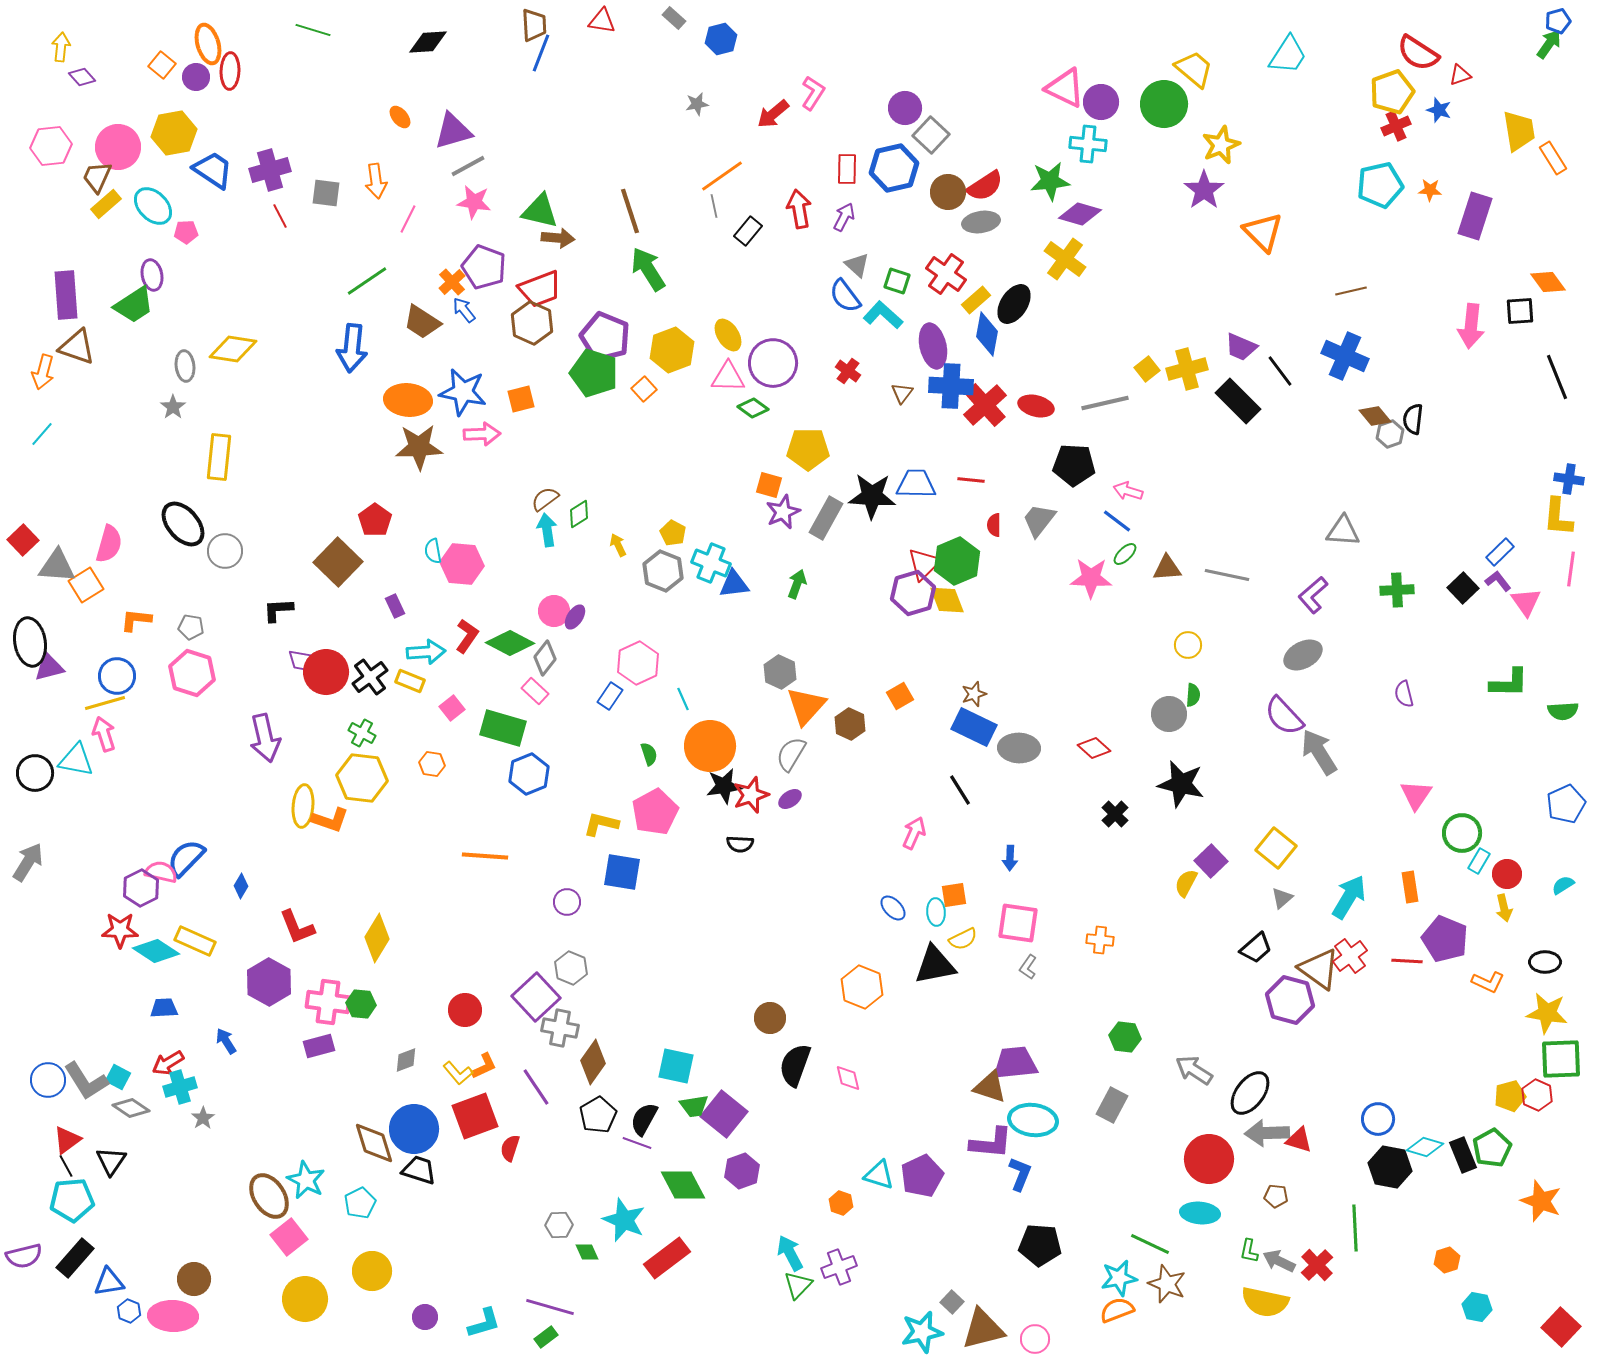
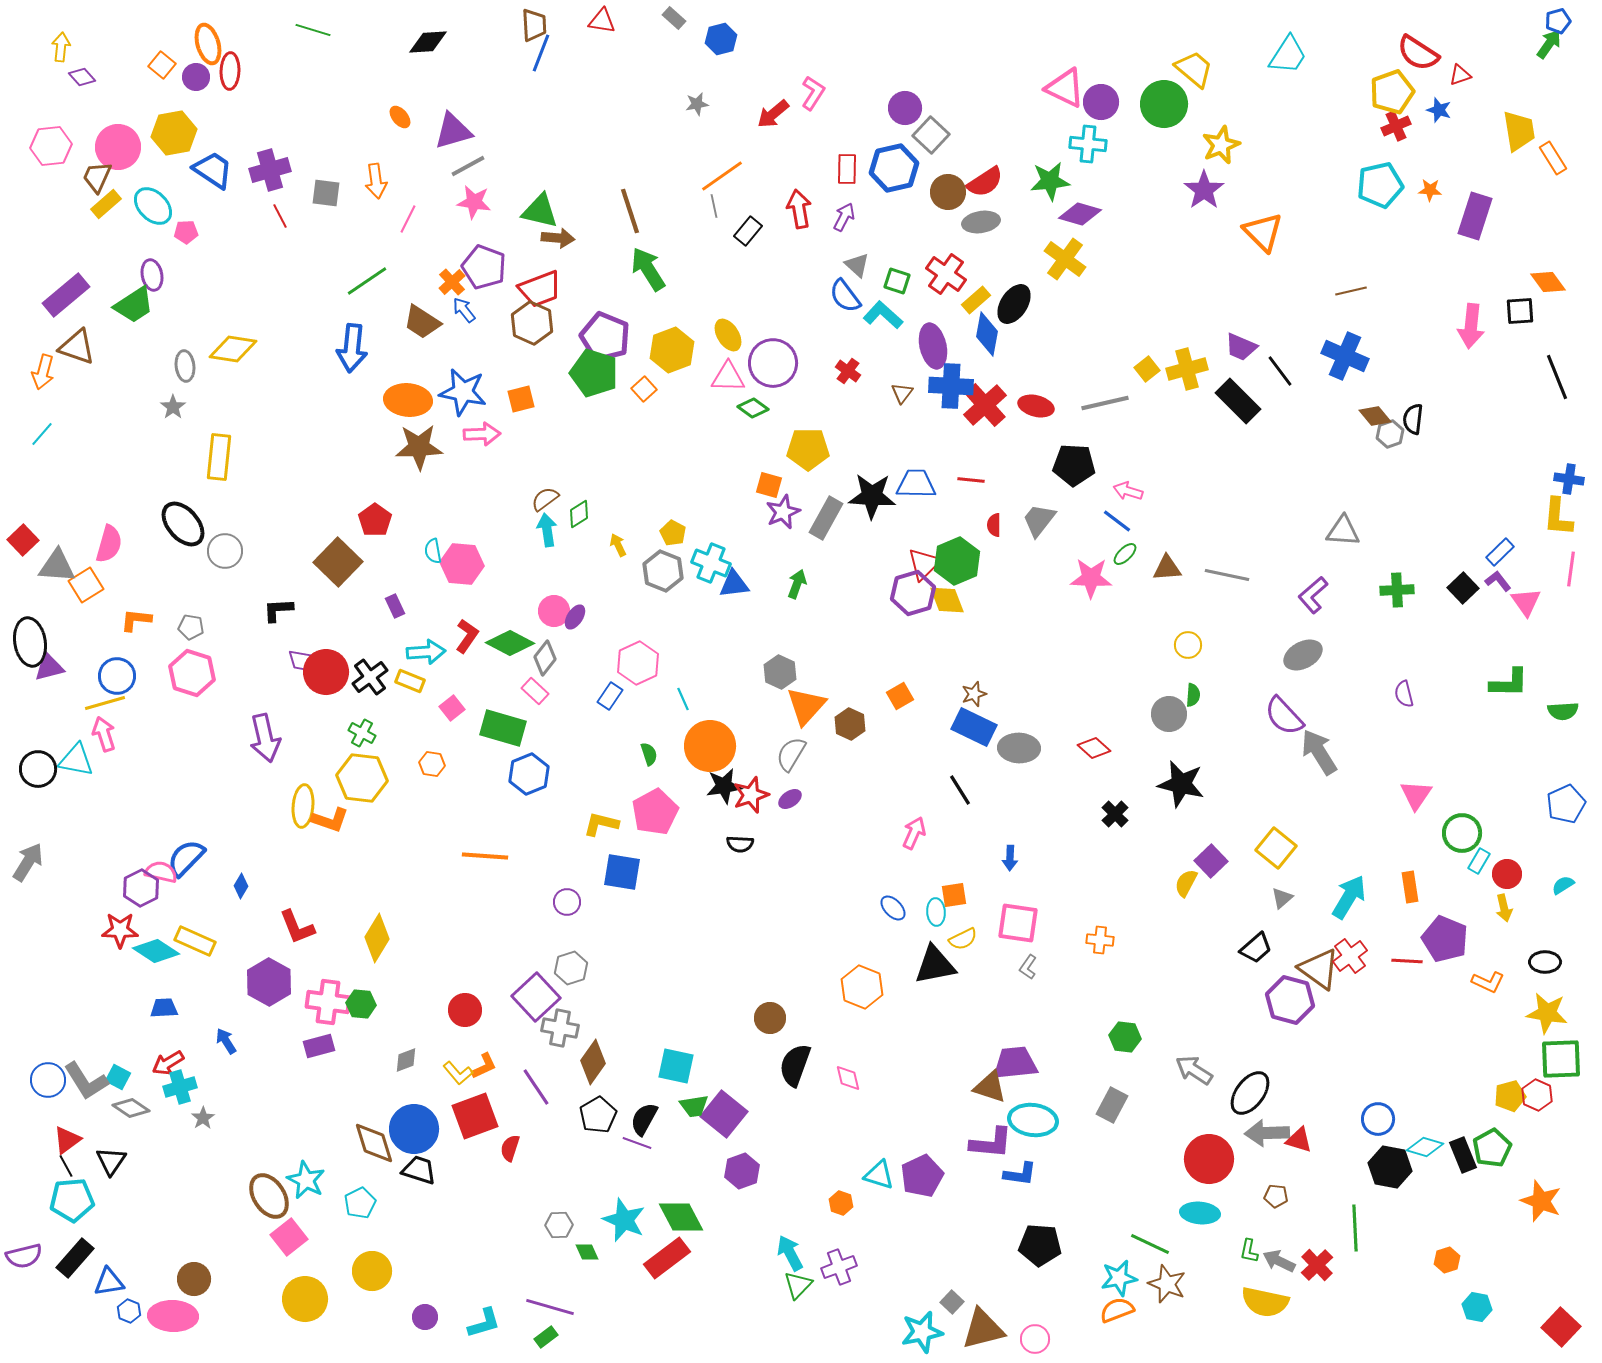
red semicircle at (985, 186): moved 4 px up
purple rectangle at (66, 295): rotated 54 degrees clockwise
black circle at (35, 773): moved 3 px right, 4 px up
gray hexagon at (571, 968): rotated 20 degrees clockwise
blue L-shape at (1020, 1174): rotated 76 degrees clockwise
green diamond at (683, 1185): moved 2 px left, 32 px down
